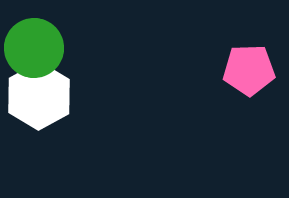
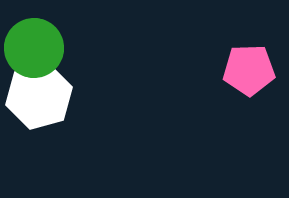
white hexagon: rotated 14 degrees clockwise
